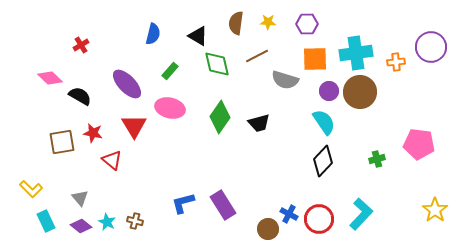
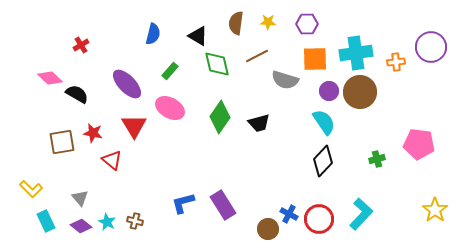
black semicircle at (80, 96): moved 3 px left, 2 px up
pink ellipse at (170, 108): rotated 16 degrees clockwise
